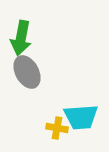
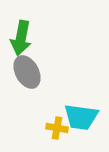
cyan trapezoid: rotated 12 degrees clockwise
